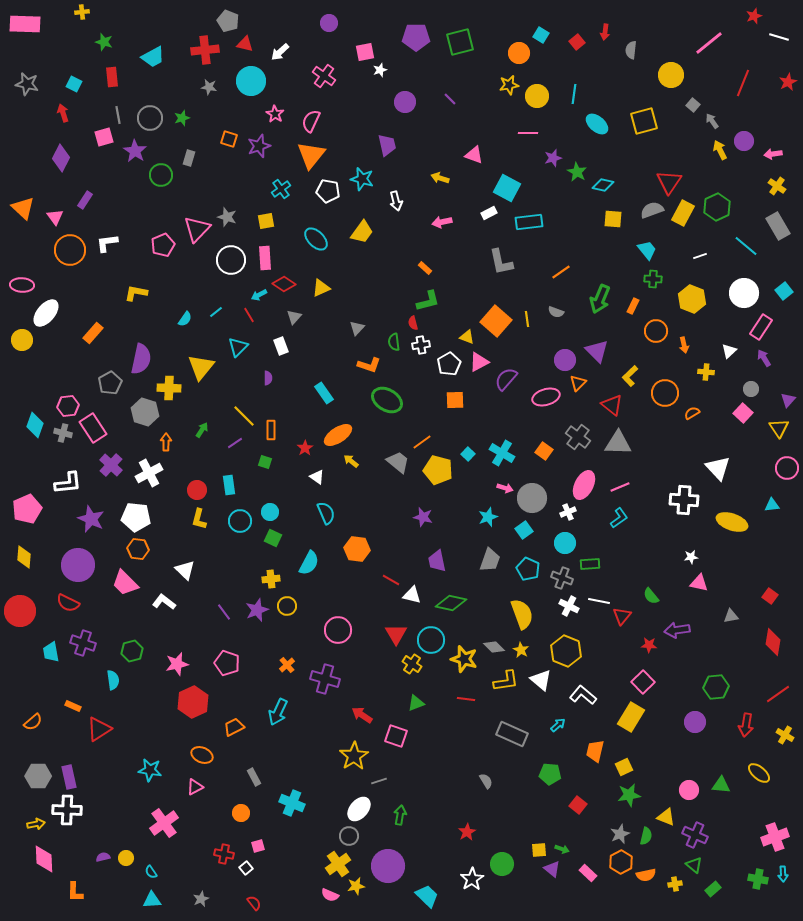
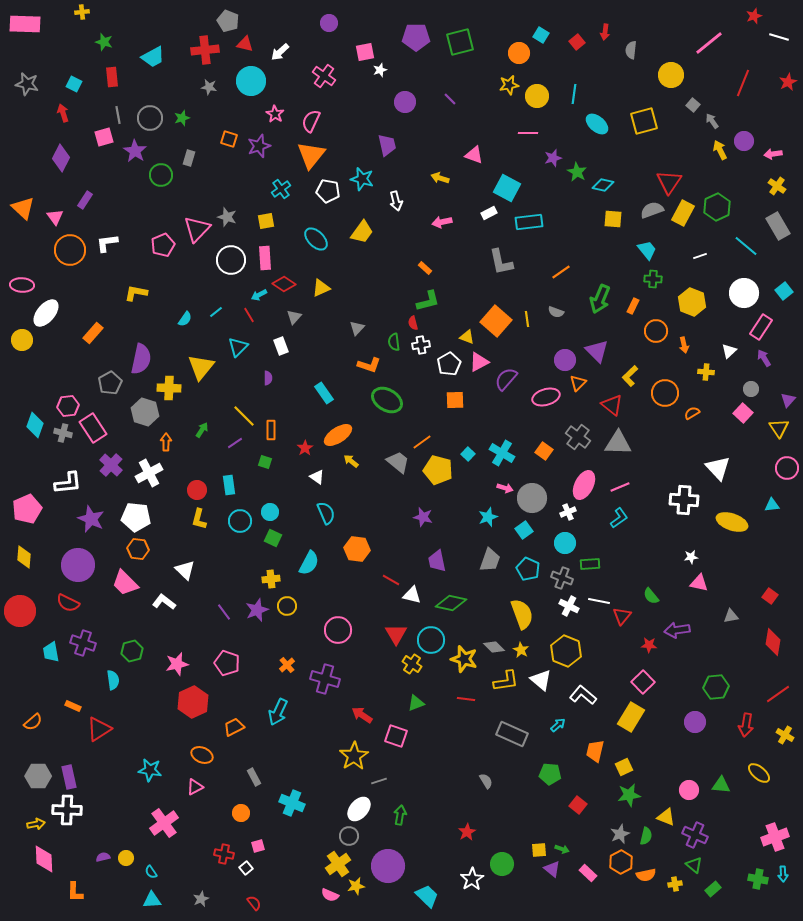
yellow hexagon at (692, 299): moved 3 px down
